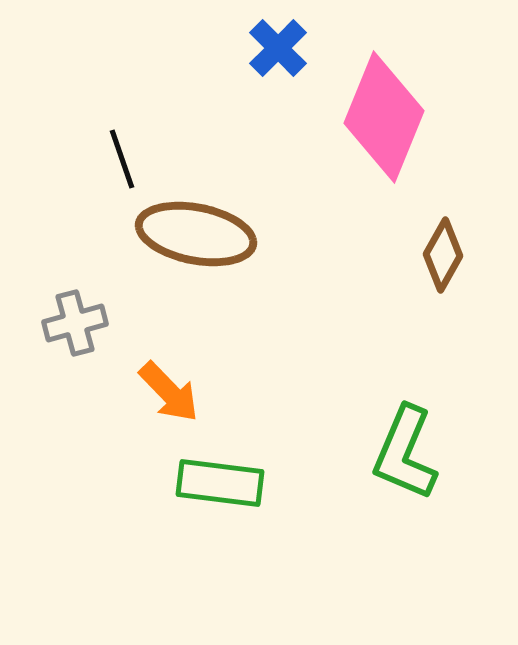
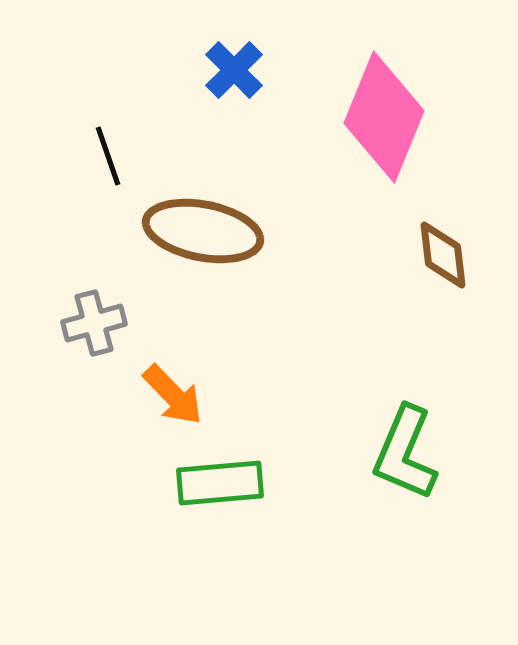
blue cross: moved 44 px left, 22 px down
black line: moved 14 px left, 3 px up
brown ellipse: moved 7 px right, 3 px up
brown diamond: rotated 36 degrees counterclockwise
gray cross: moved 19 px right
orange arrow: moved 4 px right, 3 px down
green rectangle: rotated 12 degrees counterclockwise
